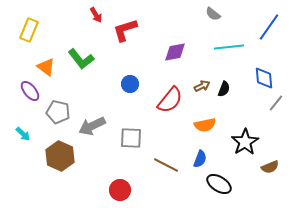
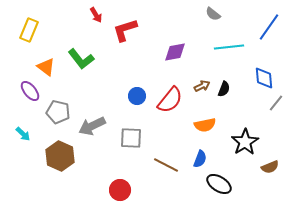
blue circle: moved 7 px right, 12 px down
